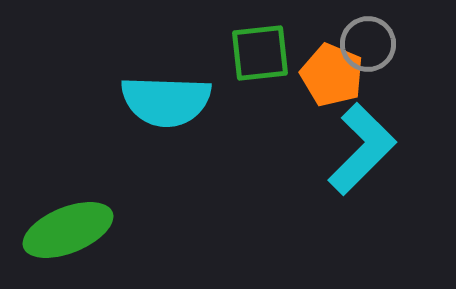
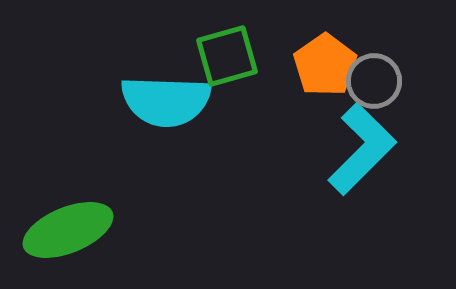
gray circle: moved 6 px right, 37 px down
green square: moved 33 px left, 3 px down; rotated 10 degrees counterclockwise
orange pentagon: moved 7 px left, 10 px up; rotated 14 degrees clockwise
